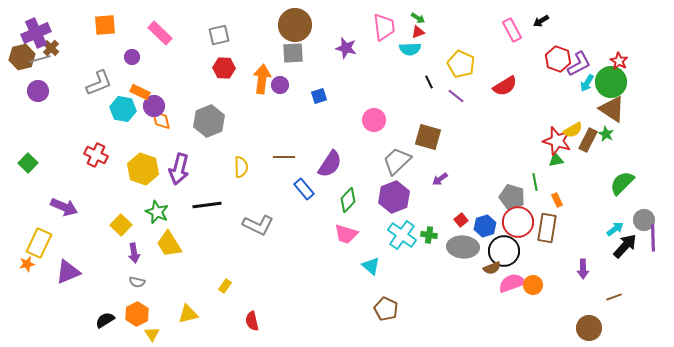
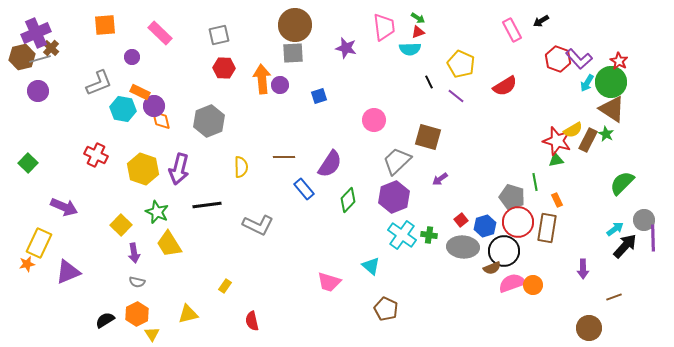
purple L-shape at (579, 64): moved 5 px up; rotated 76 degrees clockwise
orange arrow at (262, 79): rotated 12 degrees counterclockwise
pink trapezoid at (346, 234): moved 17 px left, 48 px down
